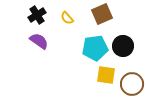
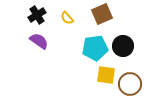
brown circle: moved 2 px left
